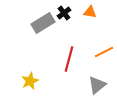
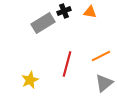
black cross: moved 2 px up; rotated 16 degrees clockwise
orange line: moved 3 px left, 4 px down
red line: moved 2 px left, 5 px down
yellow star: moved 1 px up
gray triangle: moved 7 px right, 2 px up
